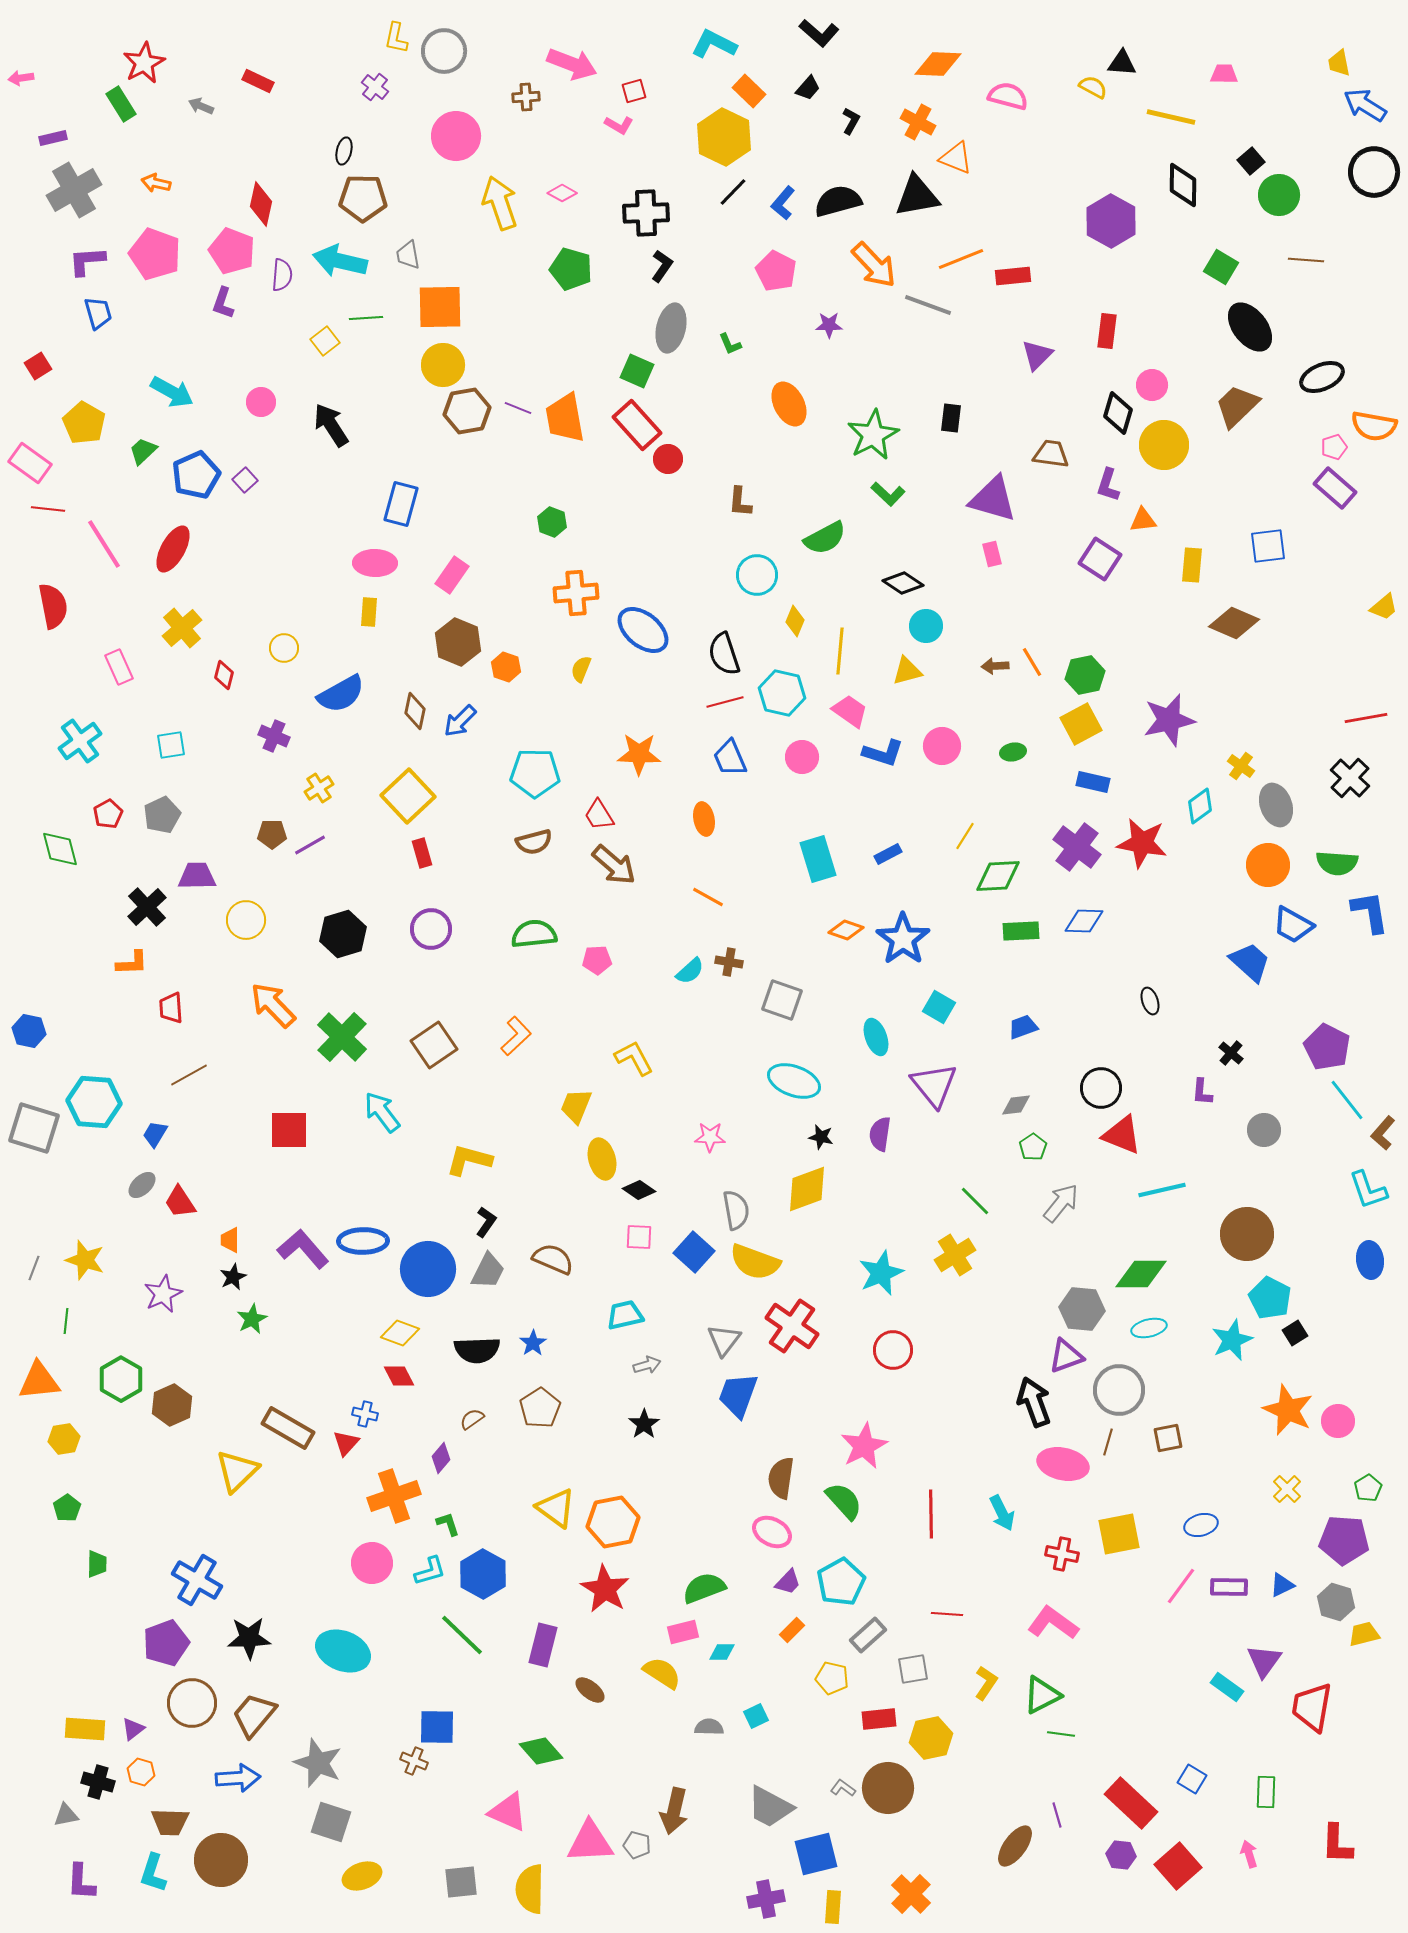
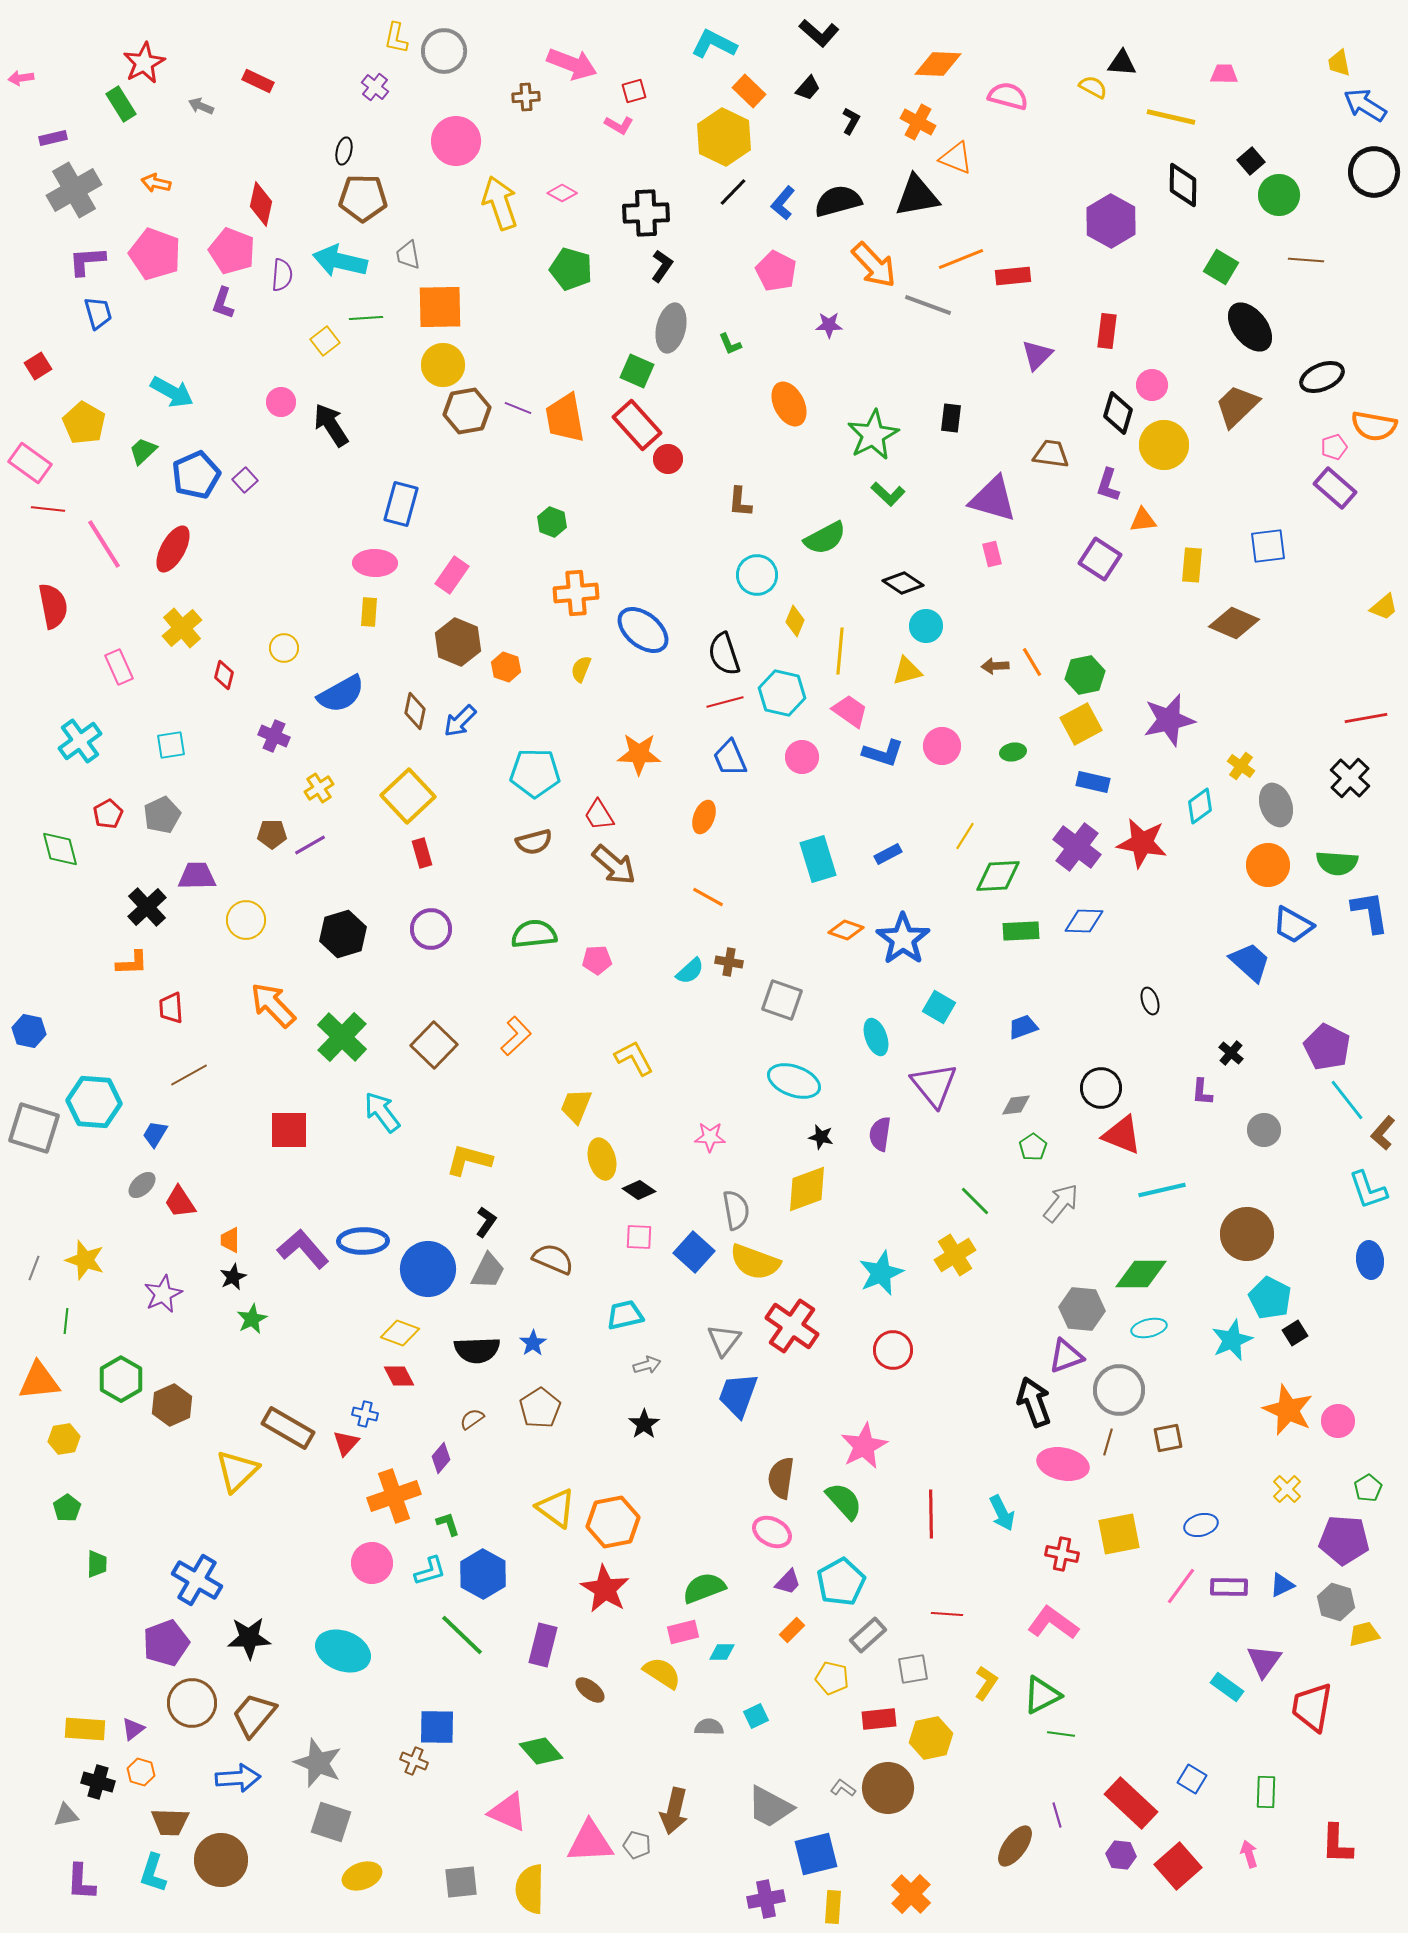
pink circle at (456, 136): moved 5 px down
pink circle at (261, 402): moved 20 px right
orange ellipse at (704, 819): moved 2 px up; rotated 32 degrees clockwise
brown square at (434, 1045): rotated 12 degrees counterclockwise
